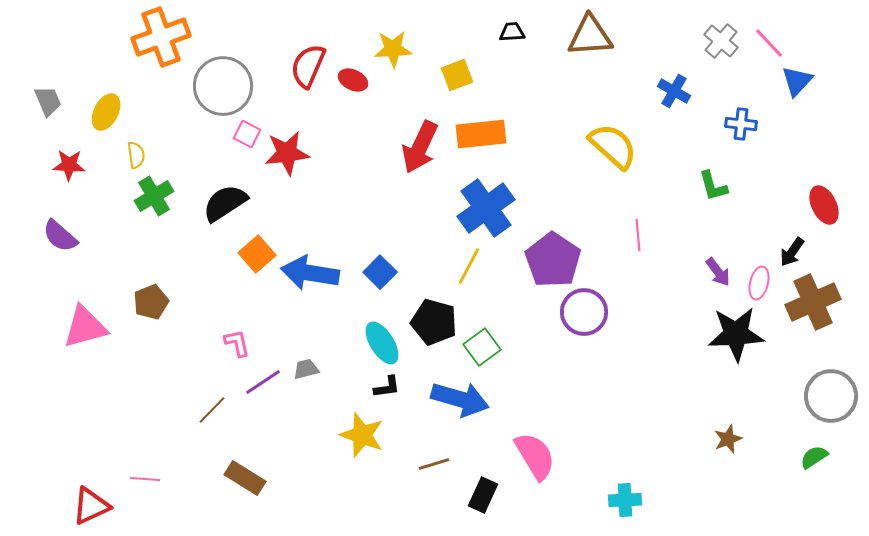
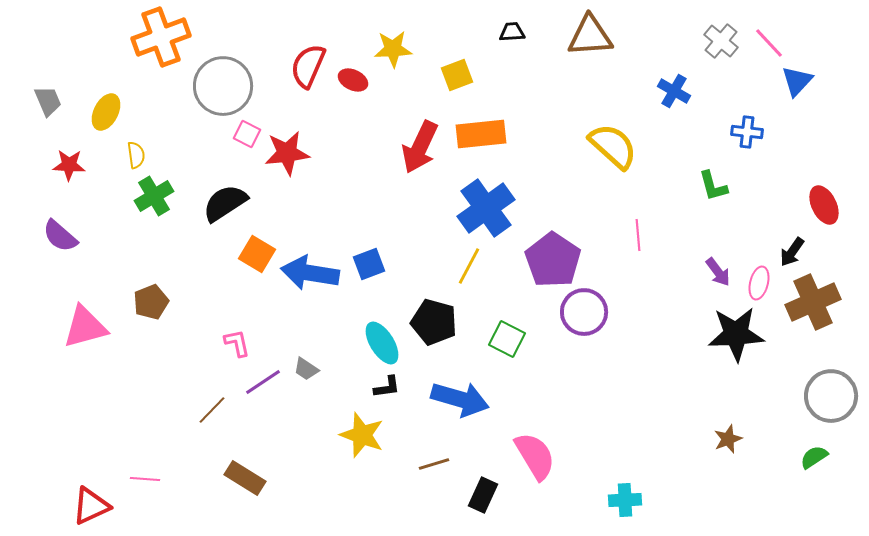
blue cross at (741, 124): moved 6 px right, 8 px down
orange square at (257, 254): rotated 18 degrees counterclockwise
blue square at (380, 272): moved 11 px left, 8 px up; rotated 24 degrees clockwise
green square at (482, 347): moved 25 px right, 8 px up; rotated 27 degrees counterclockwise
gray trapezoid at (306, 369): rotated 132 degrees counterclockwise
